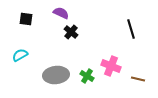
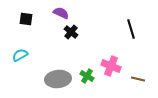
gray ellipse: moved 2 px right, 4 px down
